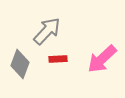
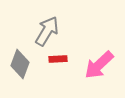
gray arrow: rotated 12 degrees counterclockwise
pink arrow: moved 3 px left, 6 px down
